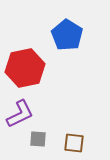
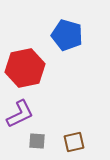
blue pentagon: rotated 16 degrees counterclockwise
gray square: moved 1 px left, 2 px down
brown square: moved 1 px up; rotated 20 degrees counterclockwise
